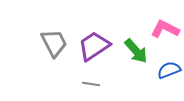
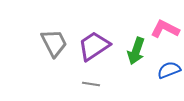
green arrow: rotated 60 degrees clockwise
